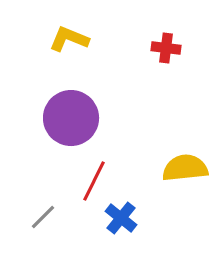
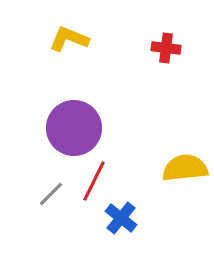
purple circle: moved 3 px right, 10 px down
gray line: moved 8 px right, 23 px up
